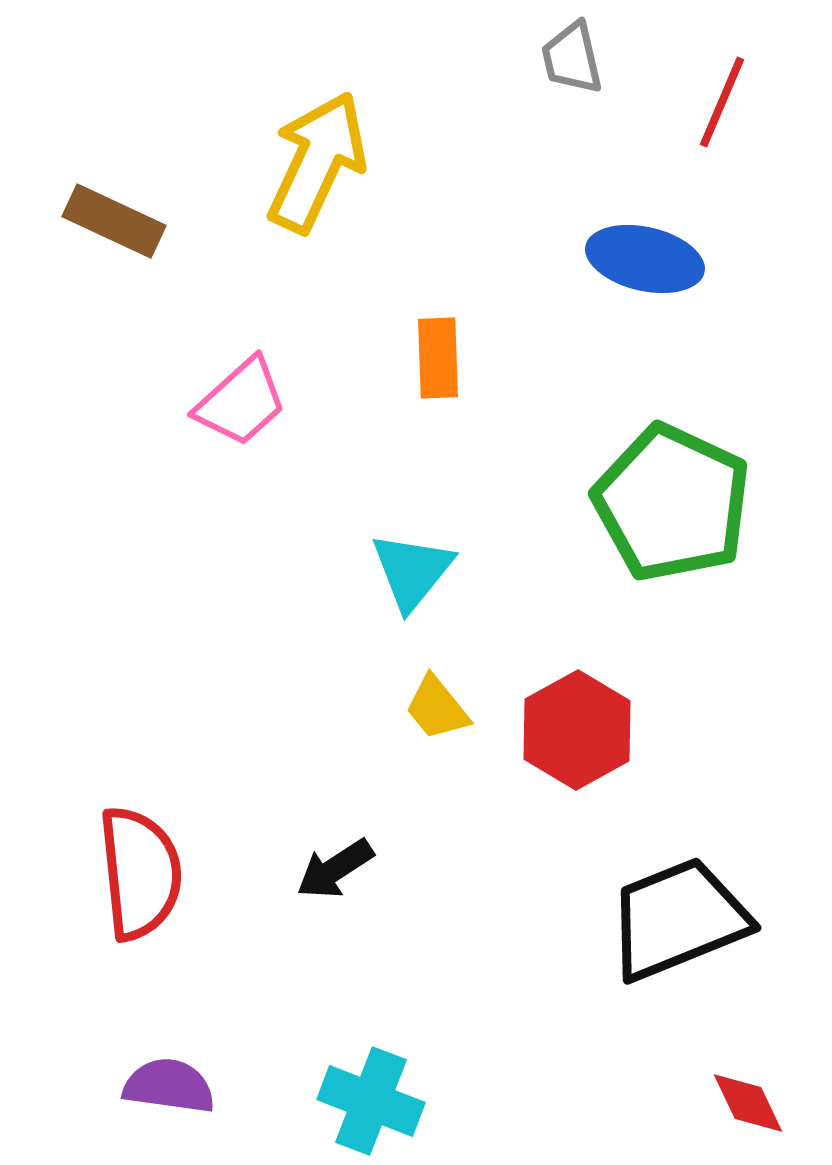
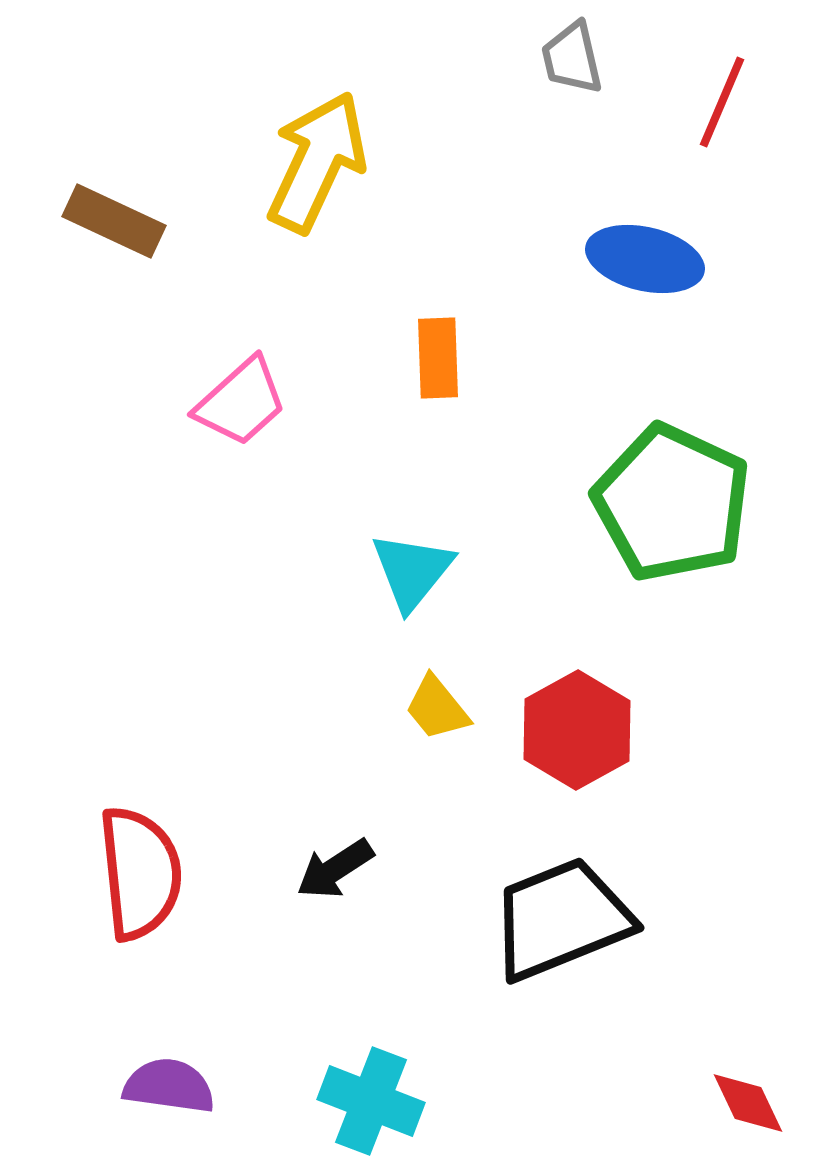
black trapezoid: moved 117 px left
